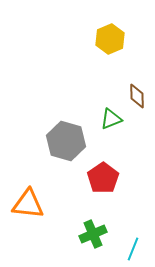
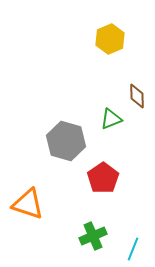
orange triangle: rotated 12 degrees clockwise
green cross: moved 2 px down
